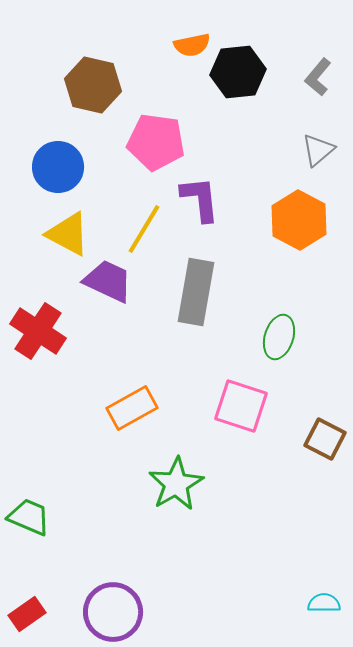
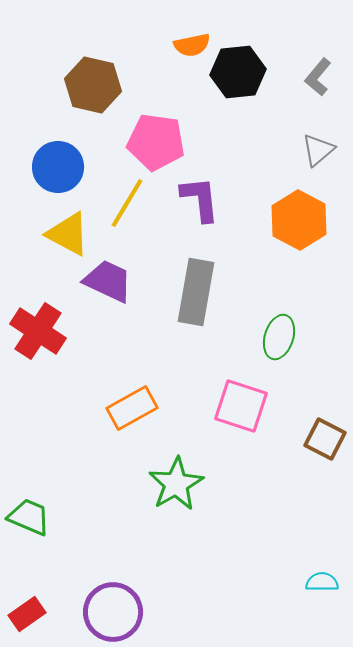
yellow line: moved 17 px left, 26 px up
cyan semicircle: moved 2 px left, 21 px up
